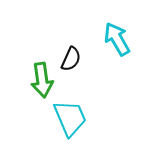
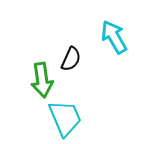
cyan arrow: moved 3 px left, 2 px up
cyan trapezoid: moved 5 px left
